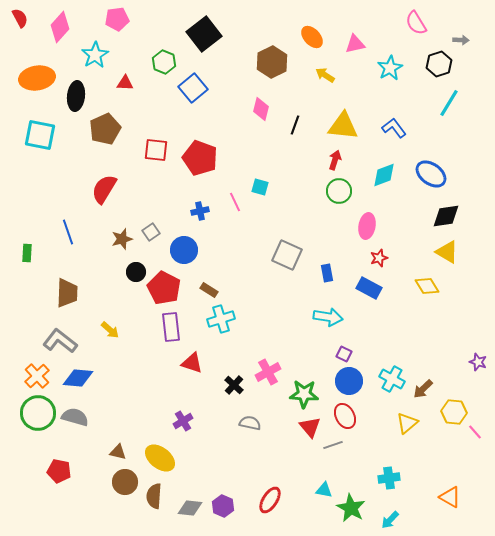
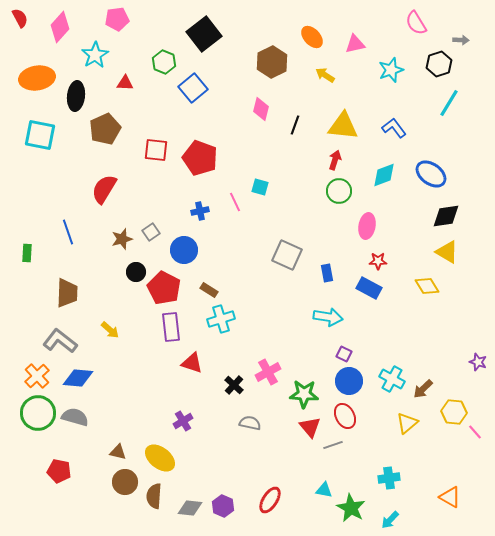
cyan star at (390, 68): moved 1 px right, 2 px down; rotated 10 degrees clockwise
red star at (379, 258): moved 1 px left, 3 px down; rotated 18 degrees clockwise
